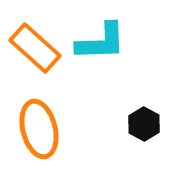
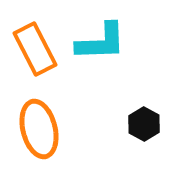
orange rectangle: moved 1 px down; rotated 21 degrees clockwise
